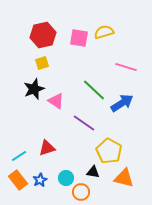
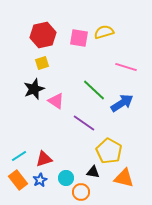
red triangle: moved 3 px left, 11 px down
